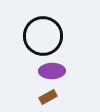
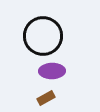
brown rectangle: moved 2 px left, 1 px down
